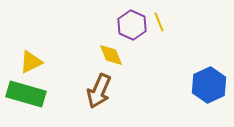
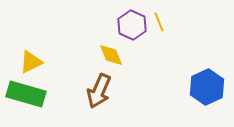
blue hexagon: moved 2 px left, 2 px down
